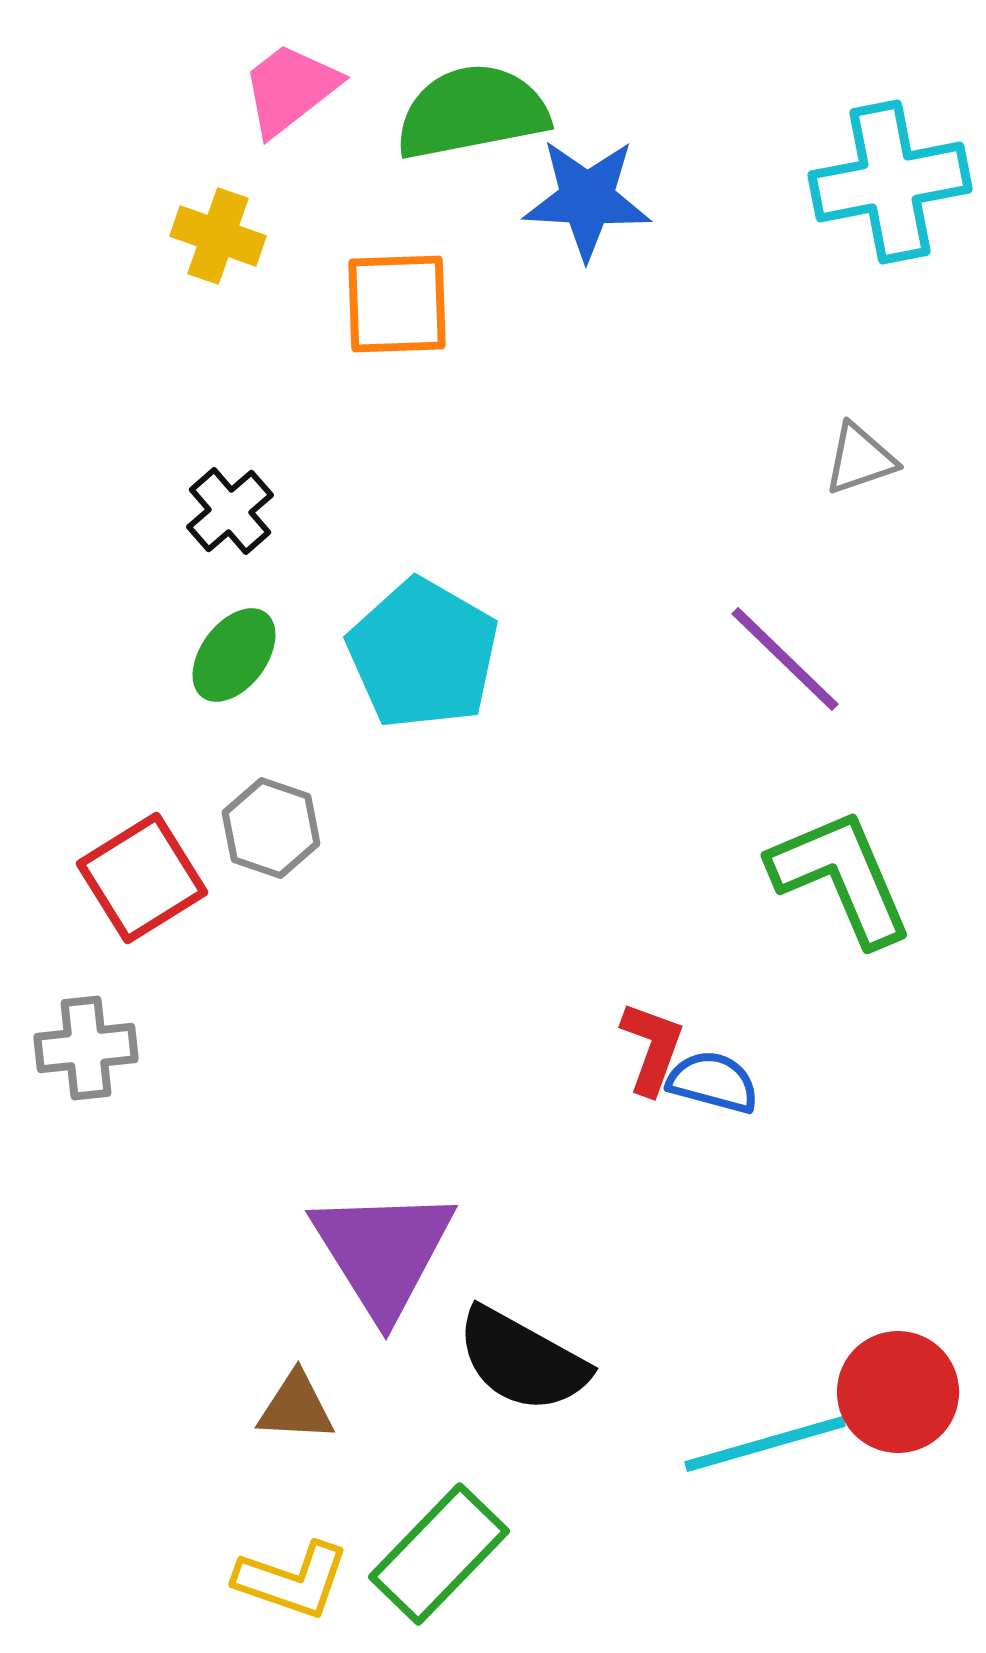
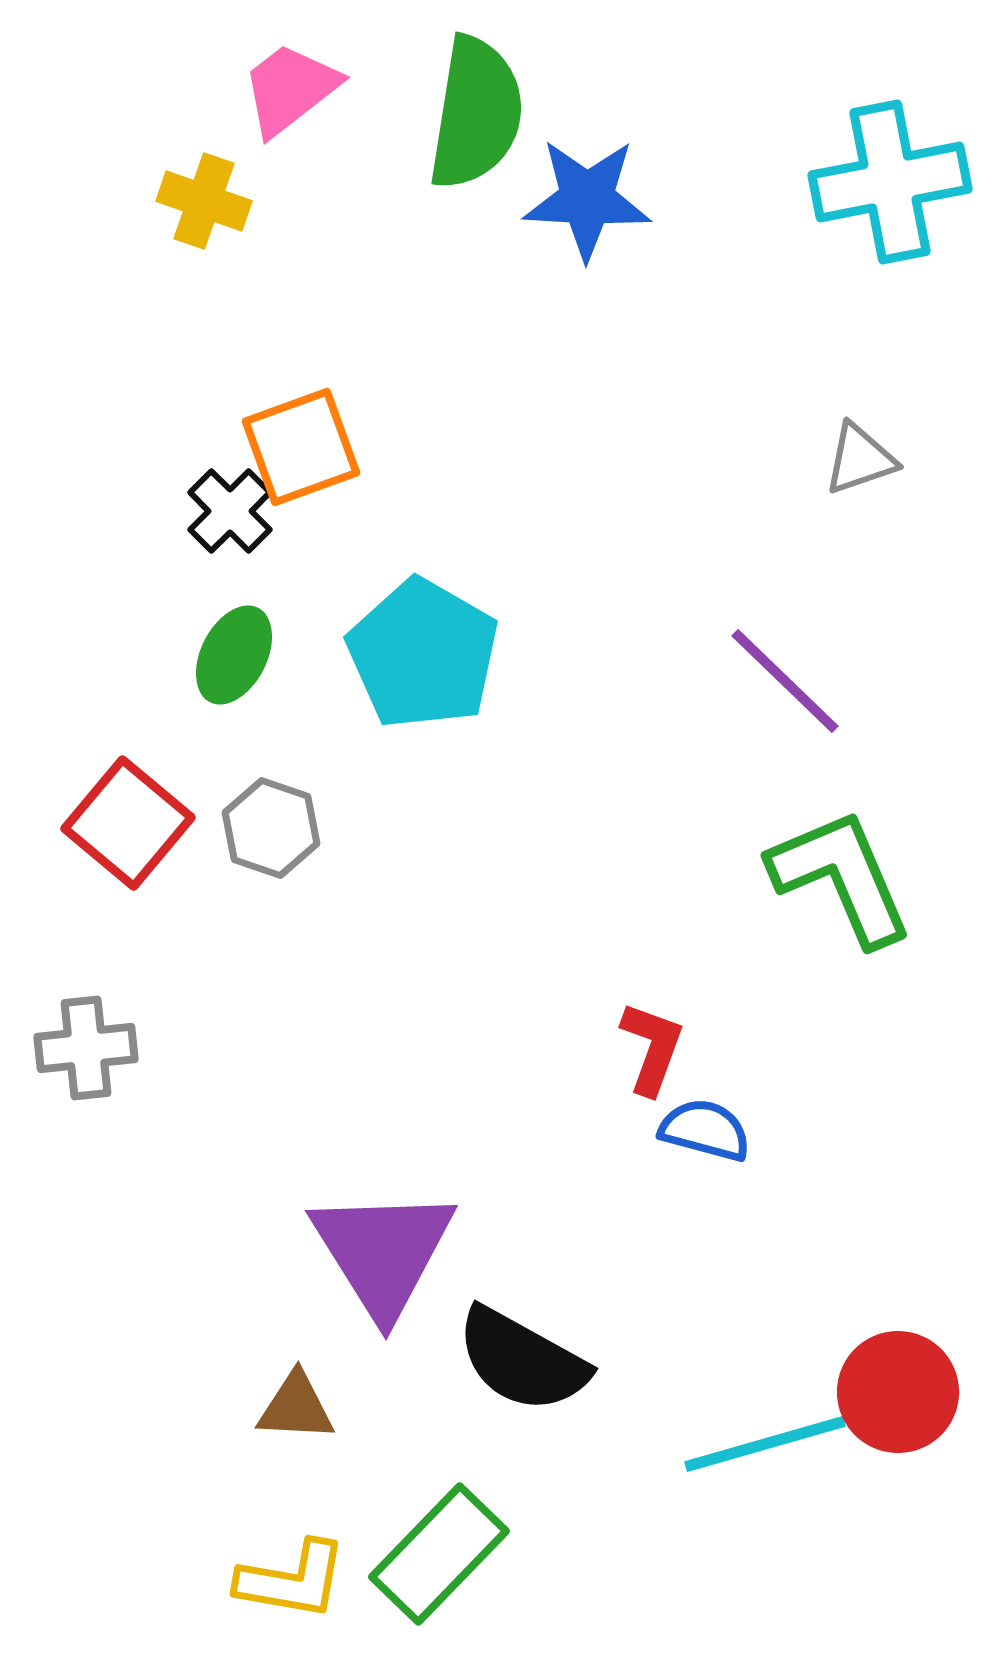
green semicircle: moved 4 px right, 1 px down; rotated 110 degrees clockwise
yellow cross: moved 14 px left, 35 px up
orange square: moved 96 px left, 143 px down; rotated 18 degrees counterclockwise
black cross: rotated 4 degrees counterclockwise
green ellipse: rotated 10 degrees counterclockwise
purple line: moved 22 px down
red square: moved 14 px left, 55 px up; rotated 18 degrees counterclockwise
blue semicircle: moved 8 px left, 48 px down
yellow L-shape: rotated 9 degrees counterclockwise
